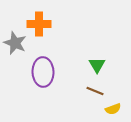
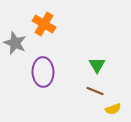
orange cross: moved 5 px right; rotated 30 degrees clockwise
